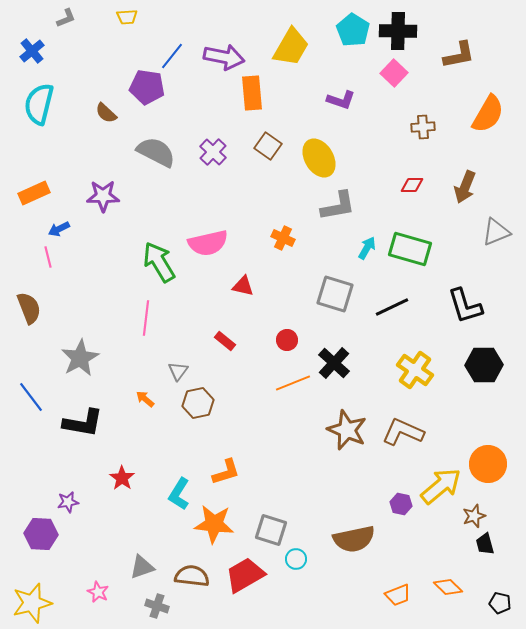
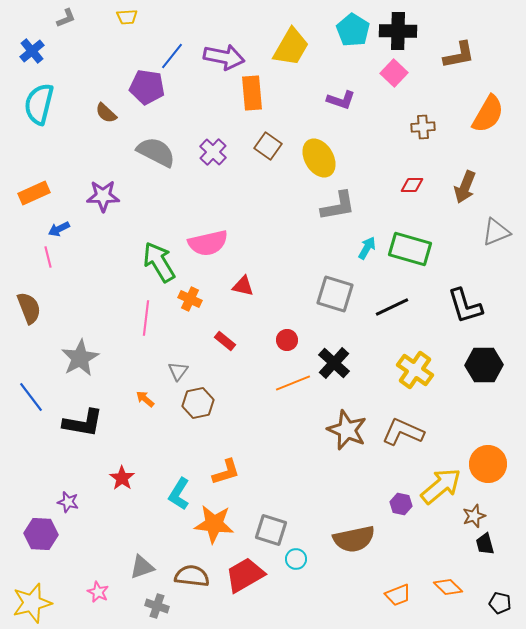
orange cross at (283, 238): moved 93 px left, 61 px down
purple star at (68, 502): rotated 25 degrees clockwise
